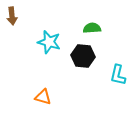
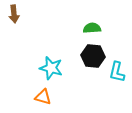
brown arrow: moved 2 px right, 2 px up
cyan star: moved 2 px right, 26 px down
black hexagon: moved 10 px right
cyan L-shape: moved 1 px left, 3 px up
